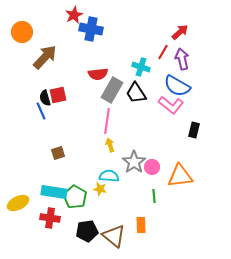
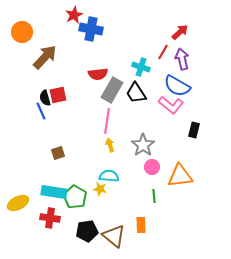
gray star: moved 9 px right, 17 px up
